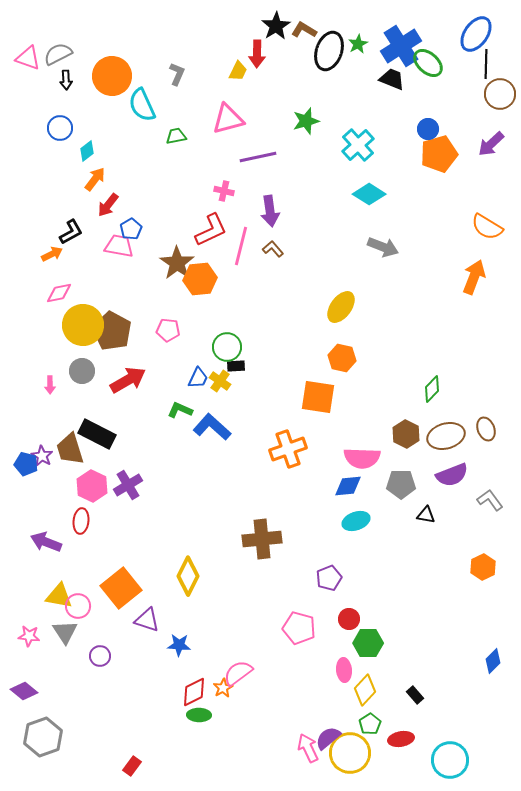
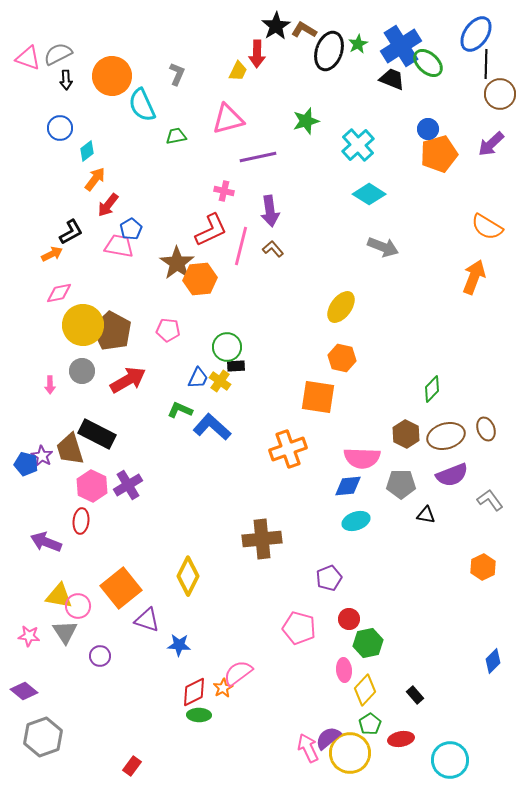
green hexagon at (368, 643): rotated 12 degrees counterclockwise
